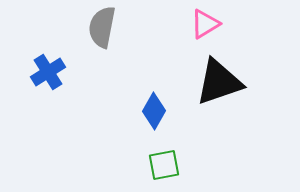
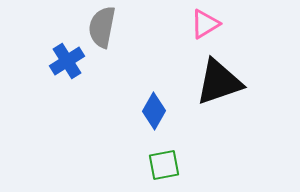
blue cross: moved 19 px right, 11 px up
